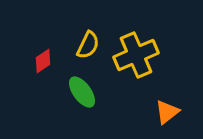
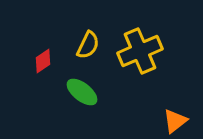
yellow cross: moved 4 px right, 4 px up
green ellipse: rotated 16 degrees counterclockwise
orange triangle: moved 8 px right, 9 px down
